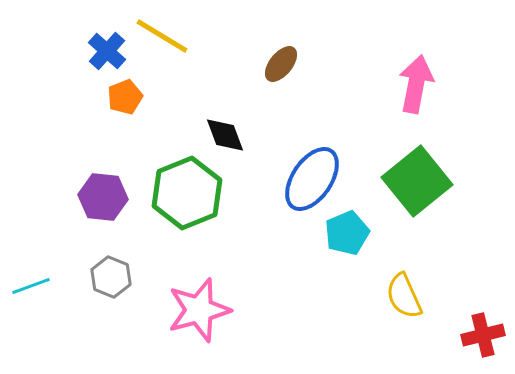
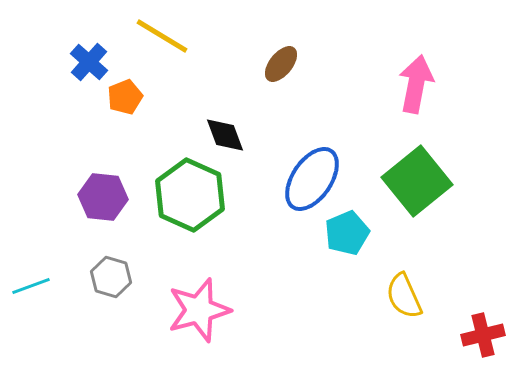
blue cross: moved 18 px left, 11 px down
green hexagon: moved 3 px right, 2 px down; rotated 14 degrees counterclockwise
gray hexagon: rotated 6 degrees counterclockwise
